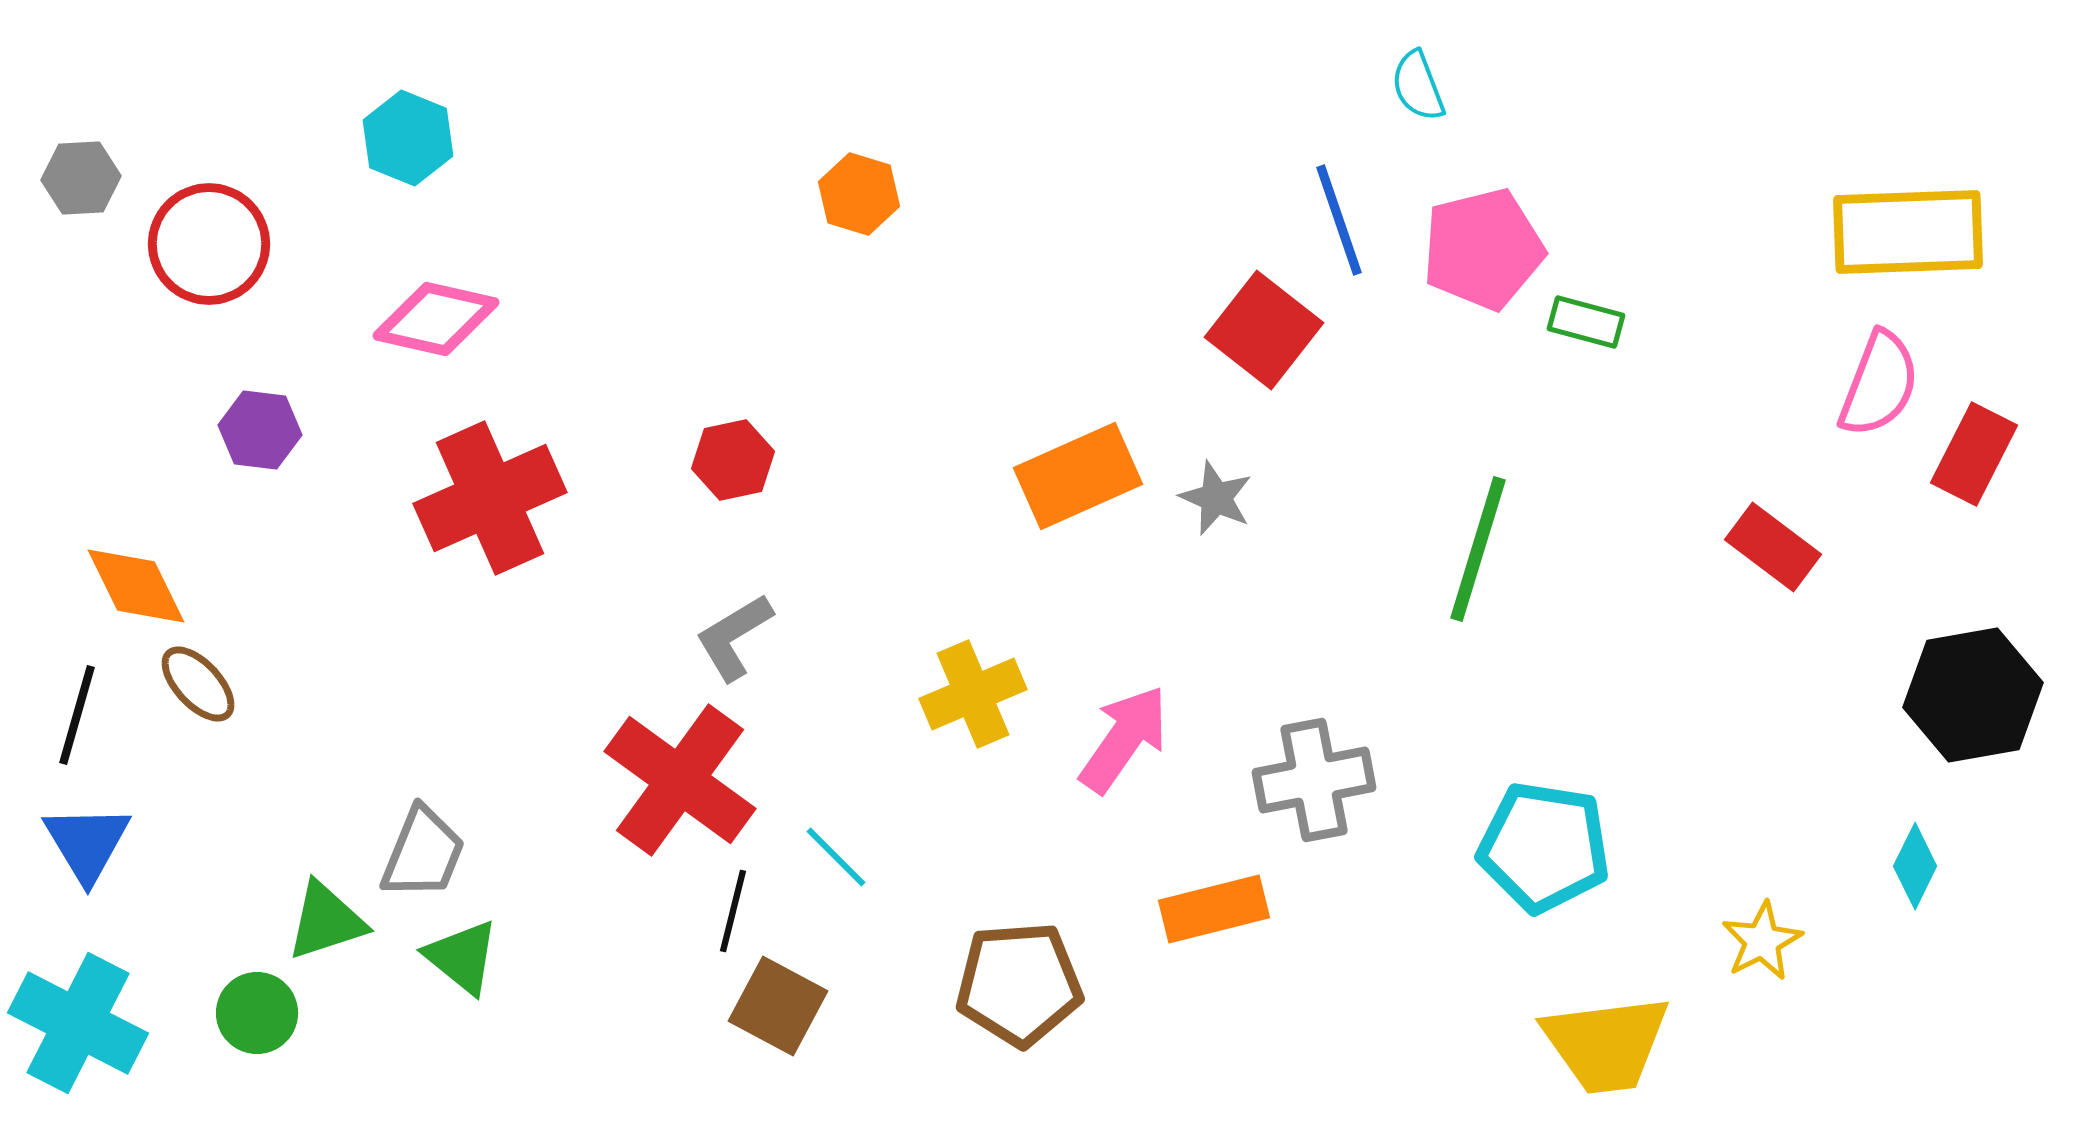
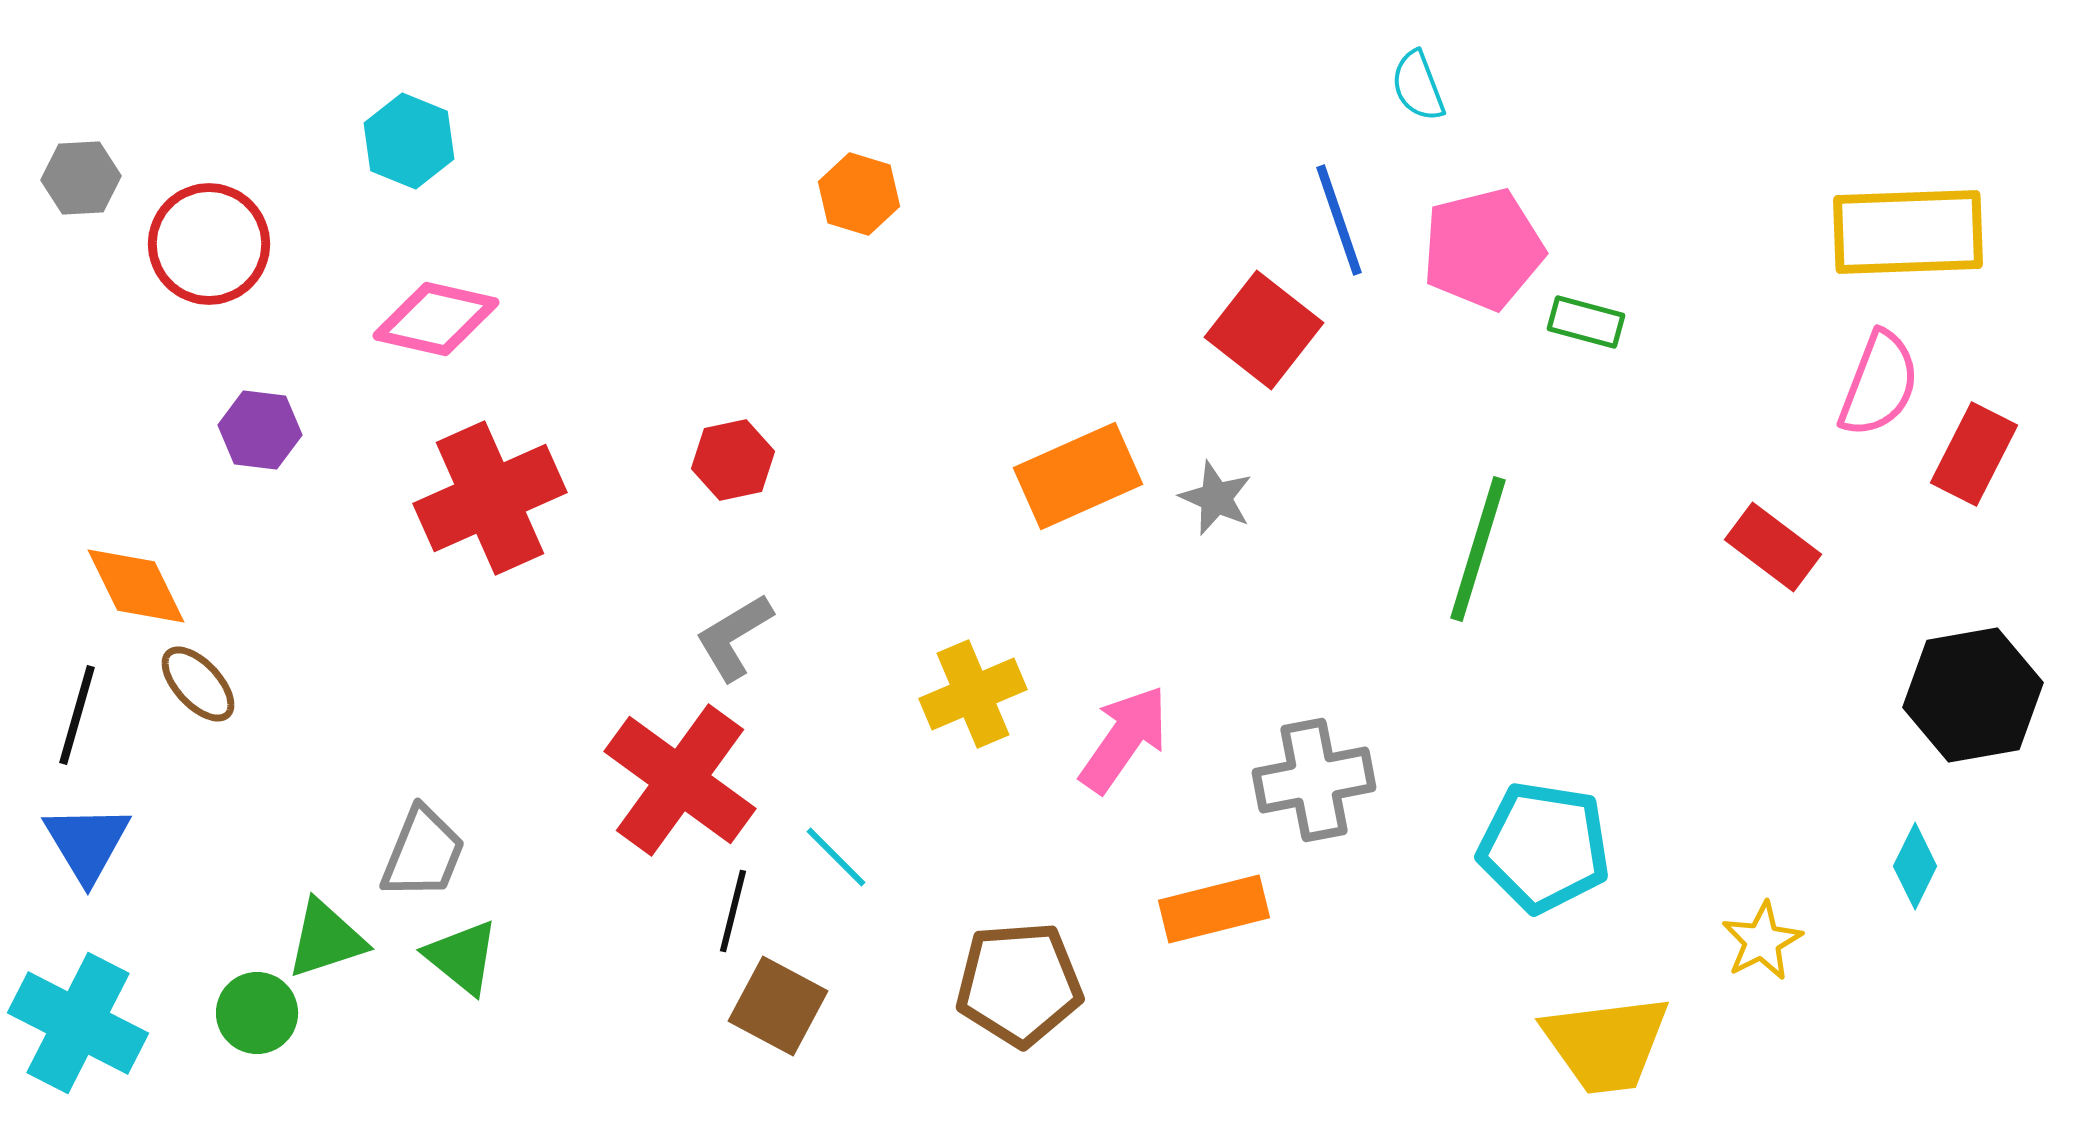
cyan hexagon at (408, 138): moved 1 px right, 3 px down
green triangle at (326, 921): moved 18 px down
